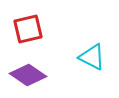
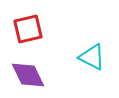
purple diamond: rotated 30 degrees clockwise
